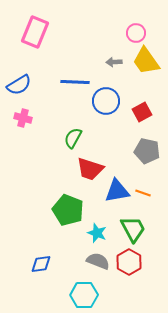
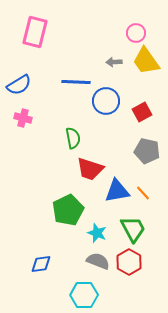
pink rectangle: rotated 8 degrees counterclockwise
blue line: moved 1 px right
green semicircle: rotated 140 degrees clockwise
orange line: rotated 28 degrees clockwise
green pentagon: rotated 24 degrees clockwise
